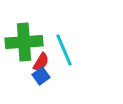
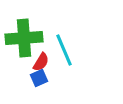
green cross: moved 4 px up
blue square: moved 2 px left, 2 px down; rotated 12 degrees clockwise
